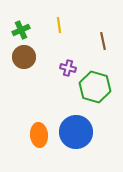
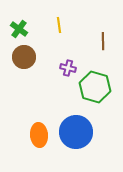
green cross: moved 2 px left, 1 px up; rotated 30 degrees counterclockwise
brown line: rotated 12 degrees clockwise
